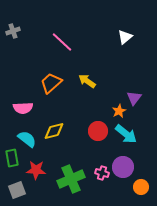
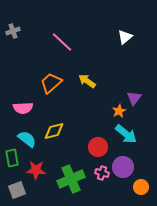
red circle: moved 16 px down
